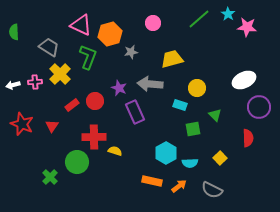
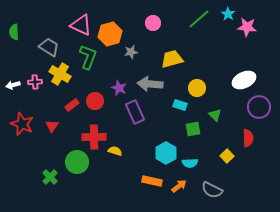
yellow cross: rotated 15 degrees counterclockwise
yellow square: moved 7 px right, 2 px up
